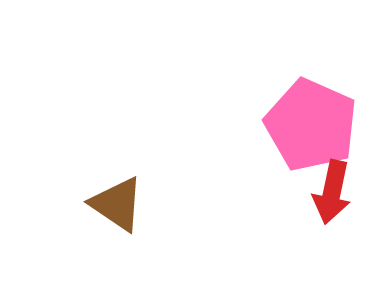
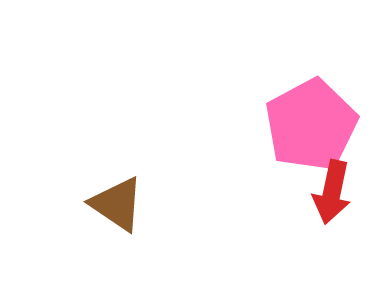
pink pentagon: rotated 20 degrees clockwise
